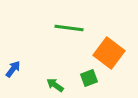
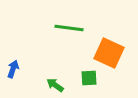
orange square: rotated 12 degrees counterclockwise
blue arrow: rotated 18 degrees counterclockwise
green square: rotated 18 degrees clockwise
